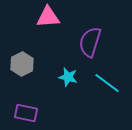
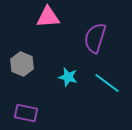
purple semicircle: moved 5 px right, 4 px up
gray hexagon: rotated 10 degrees counterclockwise
